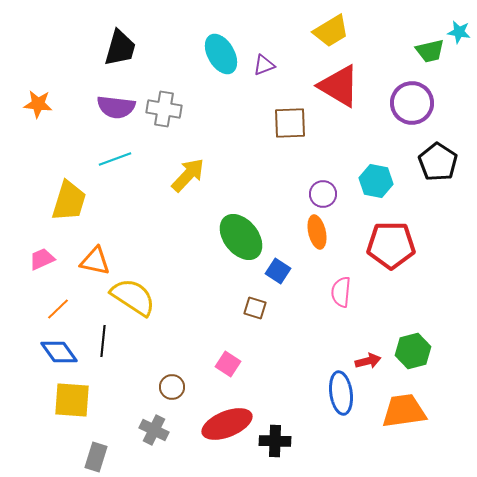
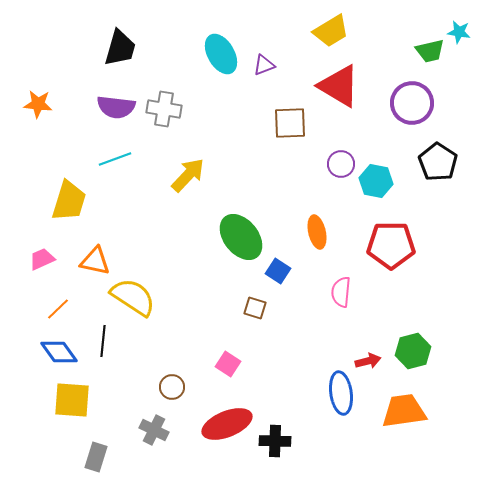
purple circle at (323, 194): moved 18 px right, 30 px up
